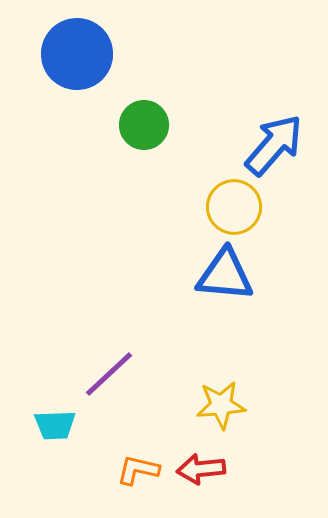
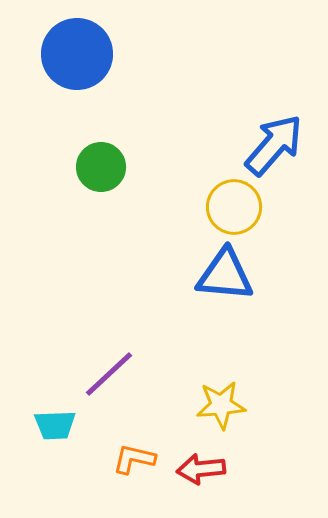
green circle: moved 43 px left, 42 px down
orange L-shape: moved 4 px left, 11 px up
